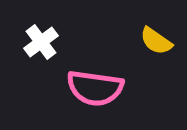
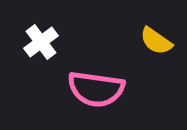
pink semicircle: moved 1 px right, 1 px down
